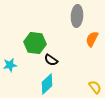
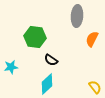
green hexagon: moved 6 px up
cyan star: moved 1 px right, 2 px down
